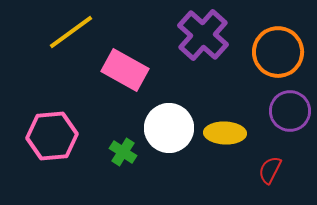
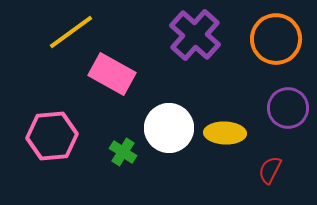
purple cross: moved 8 px left
orange circle: moved 2 px left, 13 px up
pink rectangle: moved 13 px left, 4 px down
purple circle: moved 2 px left, 3 px up
